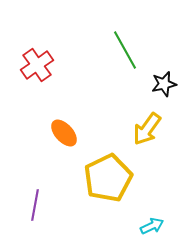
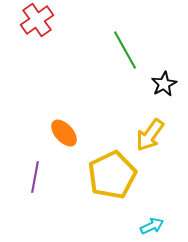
red cross: moved 45 px up
black star: rotated 15 degrees counterclockwise
yellow arrow: moved 3 px right, 6 px down
yellow pentagon: moved 4 px right, 3 px up
purple line: moved 28 px up
